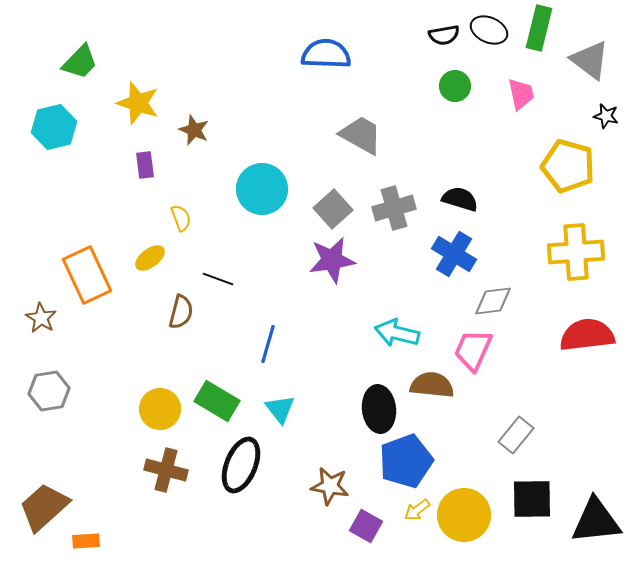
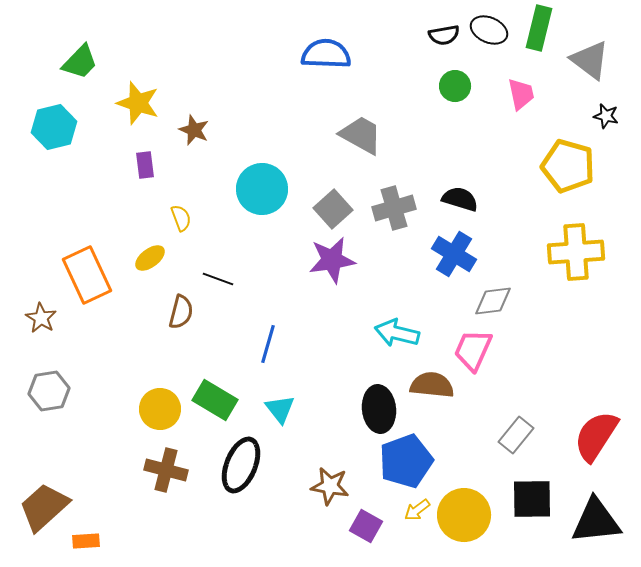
red semicircle at (587, 335): moved 9 px right, 101 px down; rotated 50 degrees counterclockwise
green rectangle at (217, 401): moved 2 px left, 1 px up
